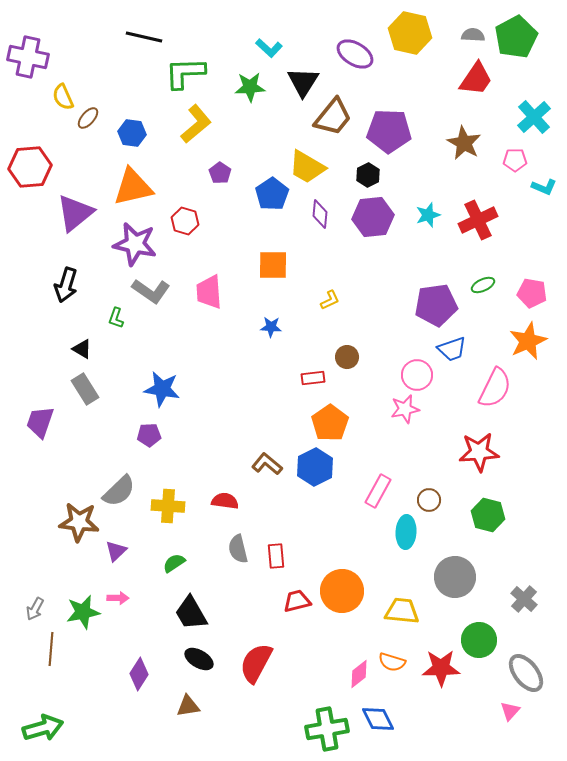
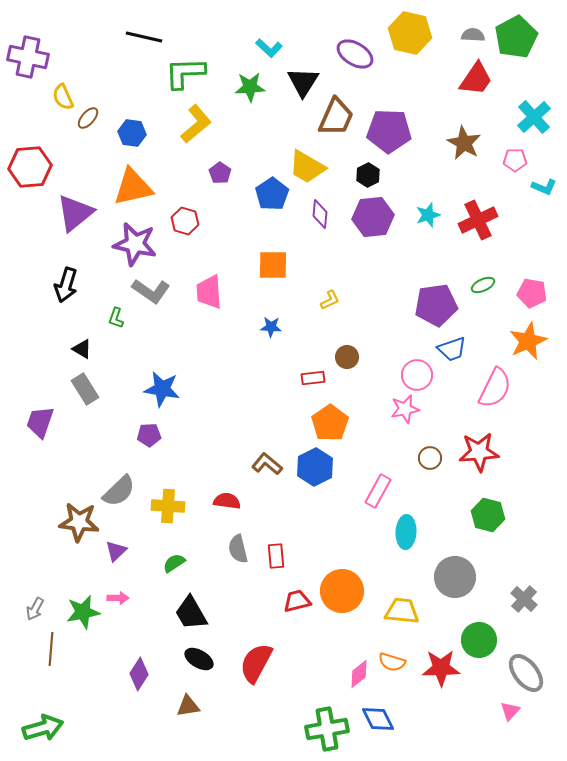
brown trapezoid at (333, 117): moved 3 px right; rotated 15 degrees counterclockwise
brown circle at (429, 500): moved 1 px right, 42 px up
red semicircle at (225, 501): moved 2 px right
